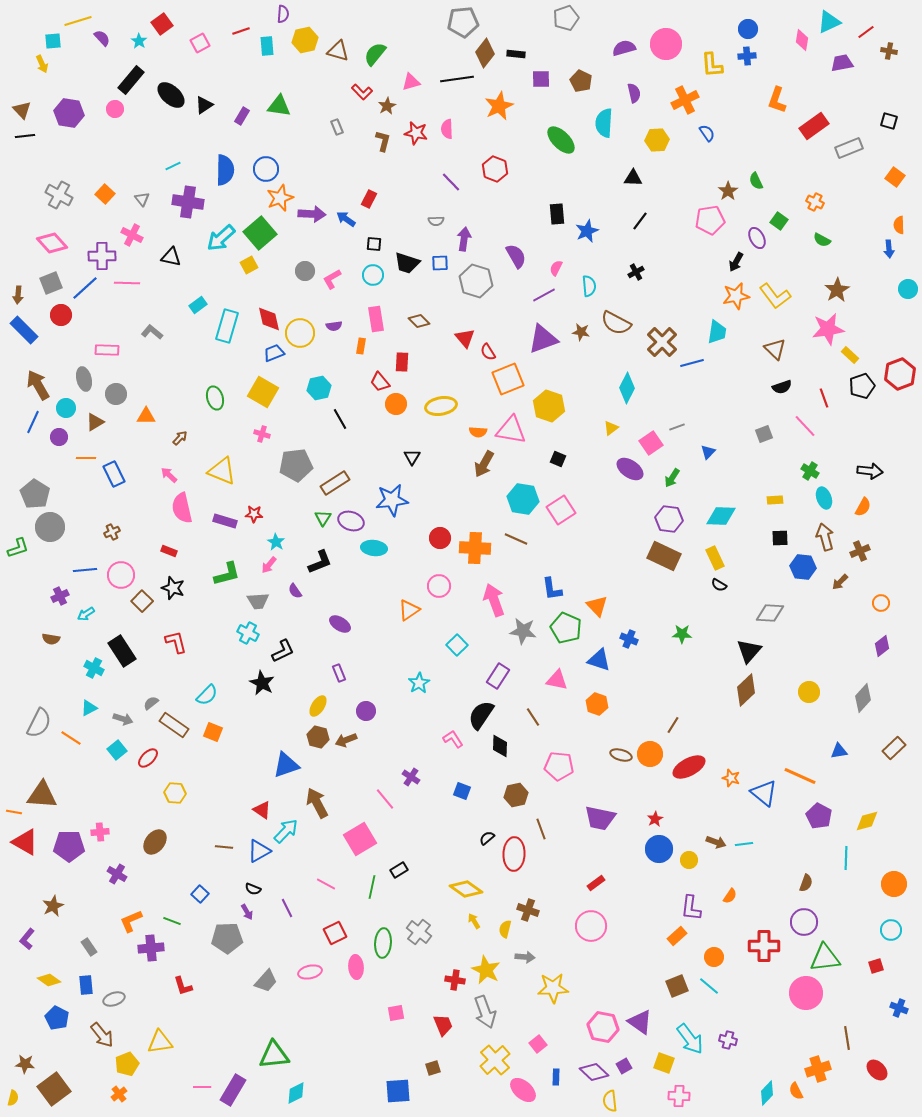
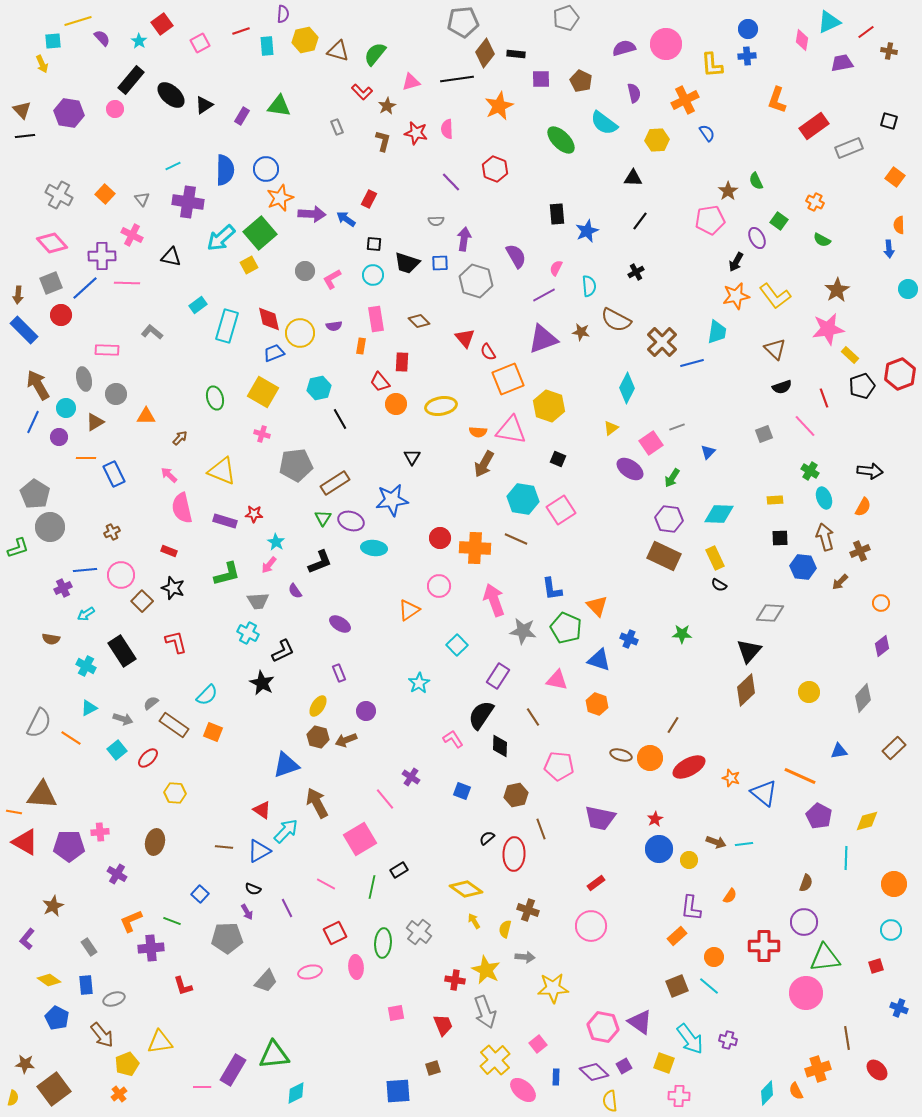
cyan semicircle at (604, 123): rotated 56 degrees counterclockwise
brown semicircle at (616, 323): moved 3 px up
cyan diamond at (721, 516): moved 2 px left, 2 px up
purple cross at (60, 596): moved 3 px right, 8 px up
cyan cross at (94, 668): moved 8 px left, 2 px up
orange circle at (650, 754): moved 4 px down
brown ellipse at (155, 842): rotated 25 degrees counterclockwise
purple rectangle at (233, 1090): moved 20 px up
